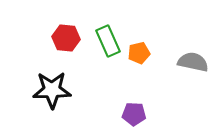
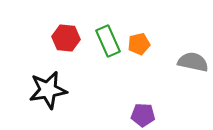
orange pentagon: moved 9 px up
black star: moved 4 px left; rotated 9 degrees counterclockwise
purple pentagon: moved 9 px right, 1 px down
